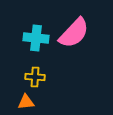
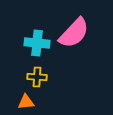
cyan cross: moved 1 px right, 5 px down
yellow cross: moved 2 px right
